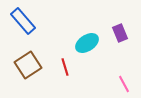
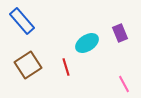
blue rectangle: moved 1 px left
red line: moved 1 px right
